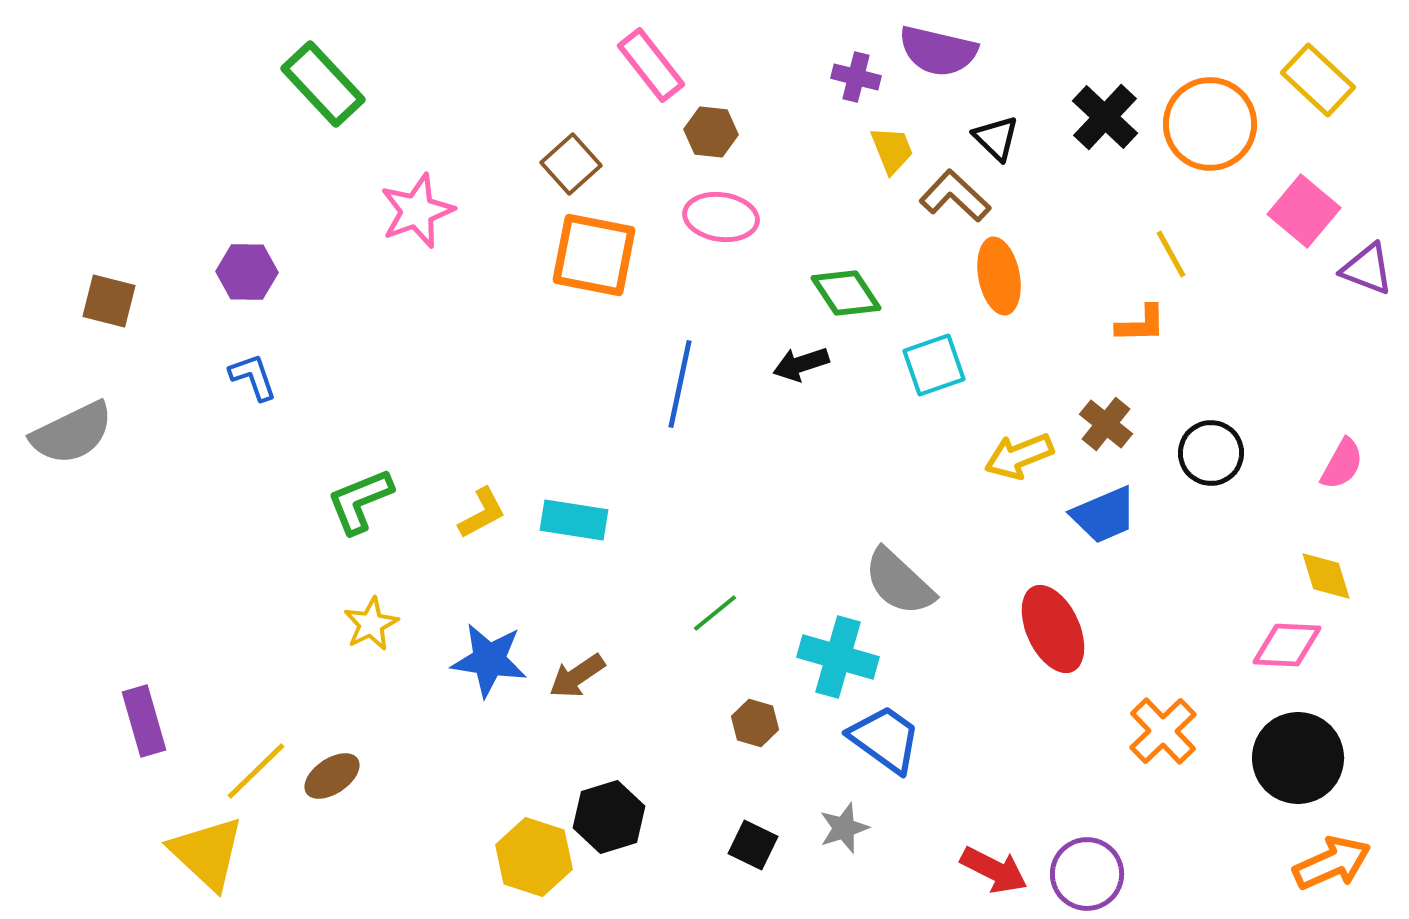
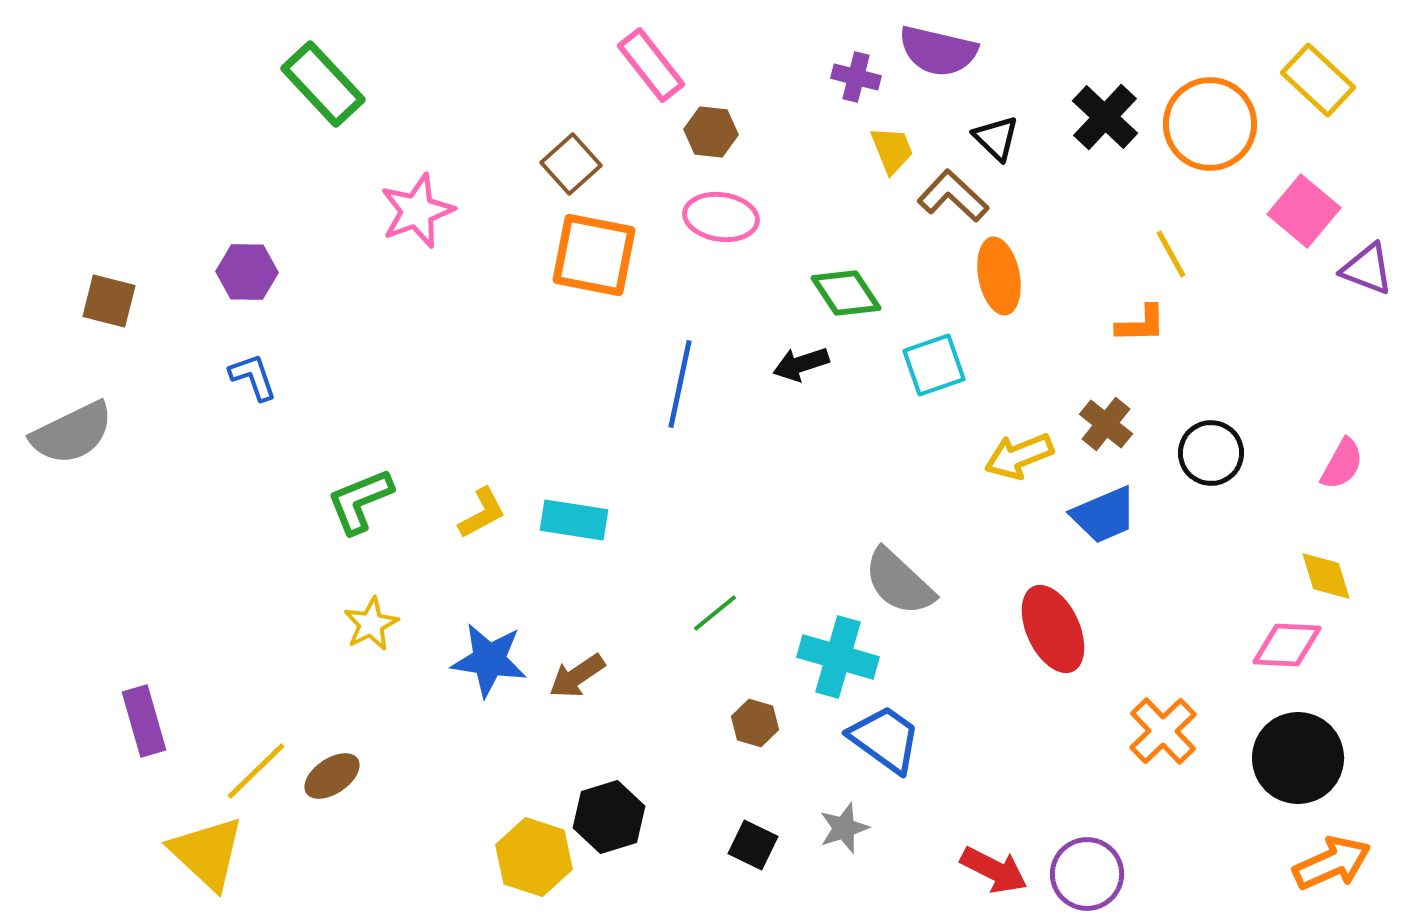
brown L-shape at (955, 196): moved 2 px left
